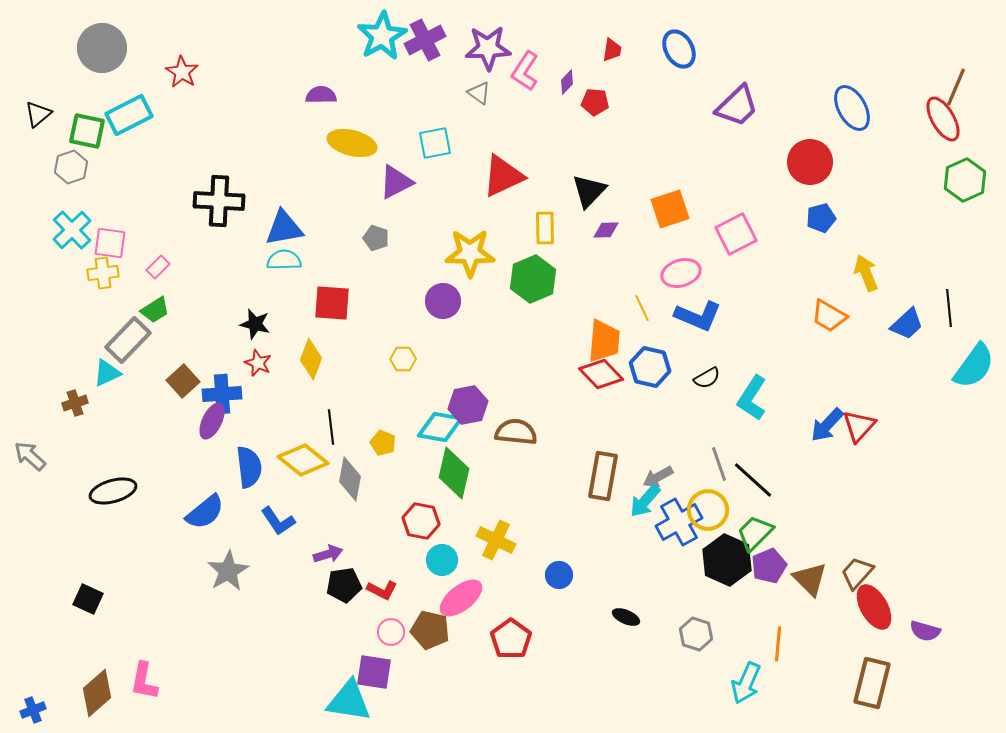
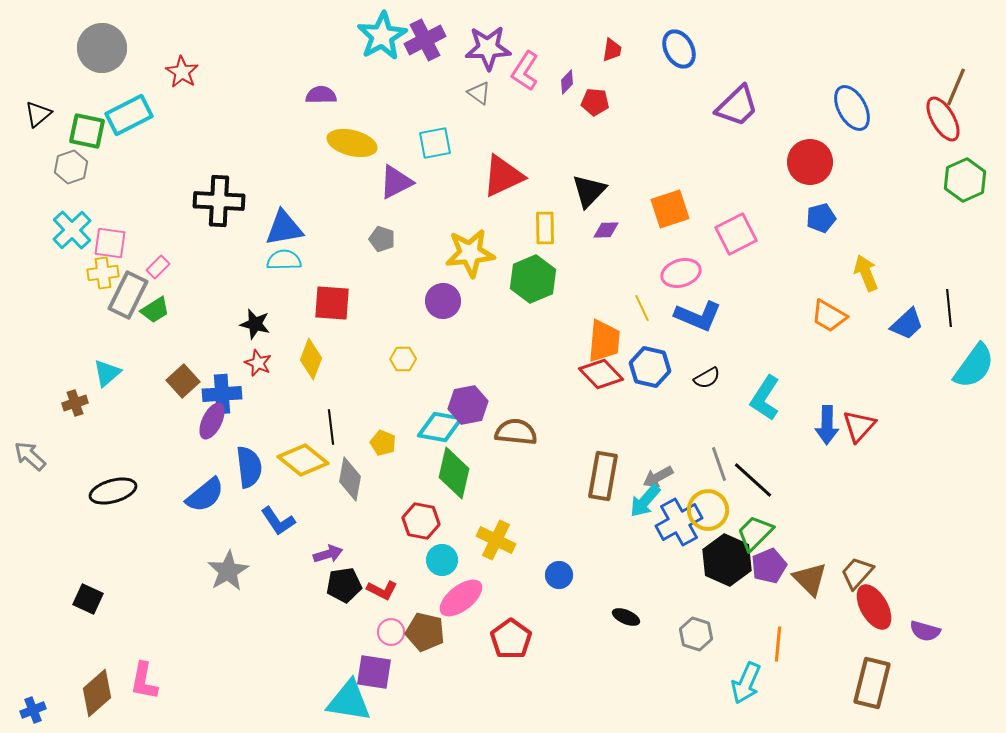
gray pentagon at (376, 238): moved 6 px right, 1 px down
yellow star at (470, 253): rotated 6 degrees counterclockwise
gray rectangle at (128, 340): moved 45 px up; rotated 18 degrees counterclockwise
cyan triangle at (107, 373): rotated 16 degrees counterclockwise
cyan L-shape at (752, 398): moved 13 px right
blue arrow at (827, 425): rotated 42 degrees counterclockwise
blue semicircle at (205, 512): moved 17 px up
brown pentagon at (430, 630): moved 5 px left, 2 px down
